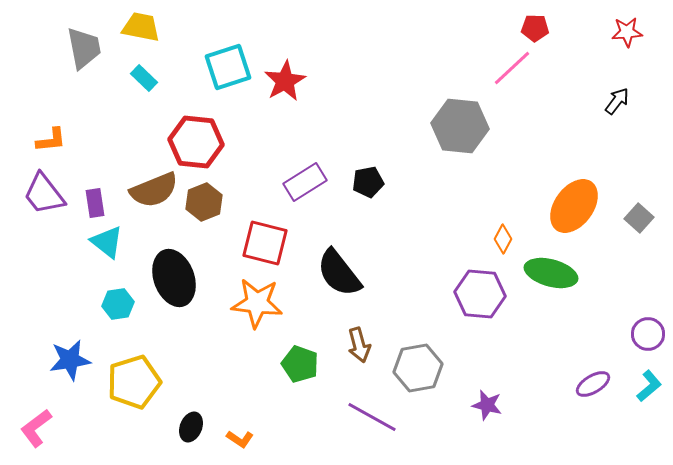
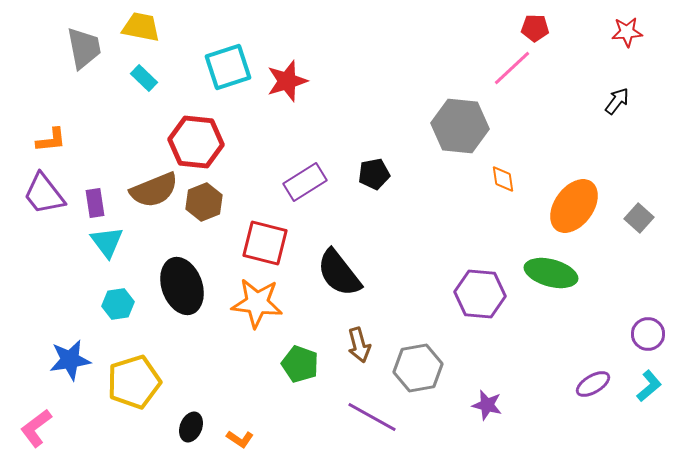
red star at (285, 81): moved 2 px right; rotated 12 degrees clockwise
black pentagon at (368, 182): moved 6 px right, 8 px up
orange diamond at (503, 239): moved 60 px up; rotated 36 degrees counterclockwise
cyan triangle at (107, 242): rotated 15 degrees clockwise
black ellipse at (174, 278): moved 8 px right, 8 px down
